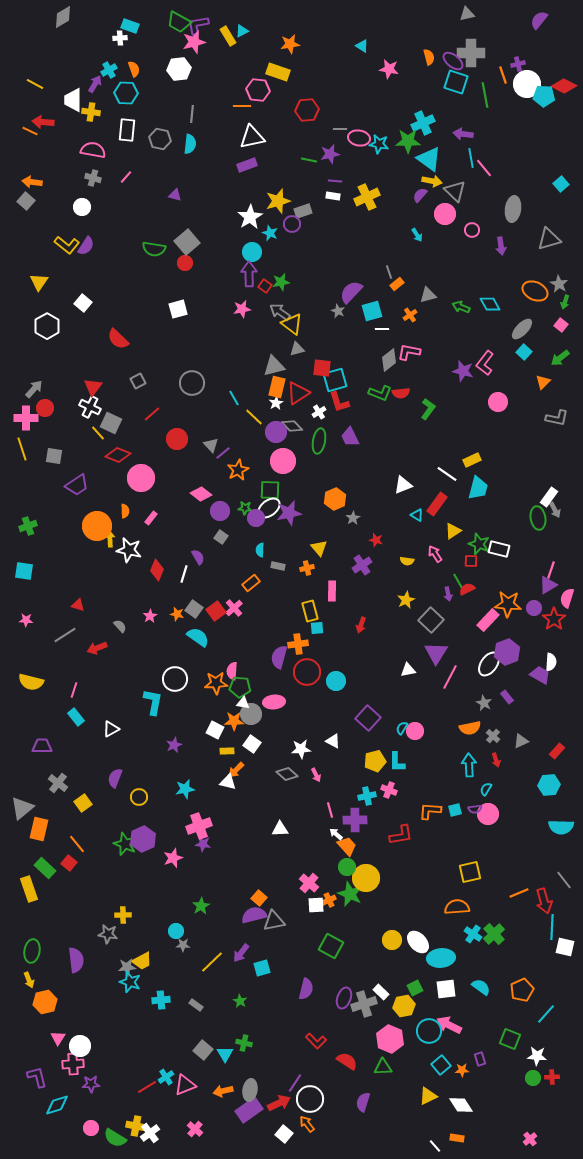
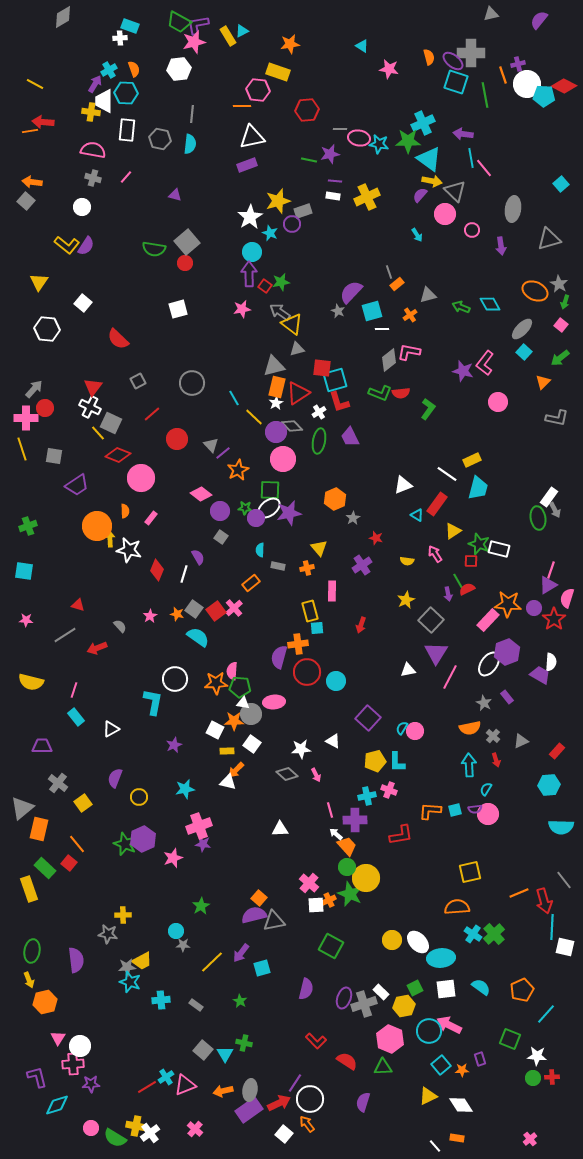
gray triangle at (467, 14): moved 24 px right
white trapezoid at (73, 100): moved 31 px right, 1 px down
orange line at (30, 131): rotated 35 degrees counterclockwise
white hexagon at (47, 326): moved 3 px down; rotated 25 degrees counterclockwise
pink circle at (283, 461): moved 2 px up
red star at (376, 540): moved 2 px up
